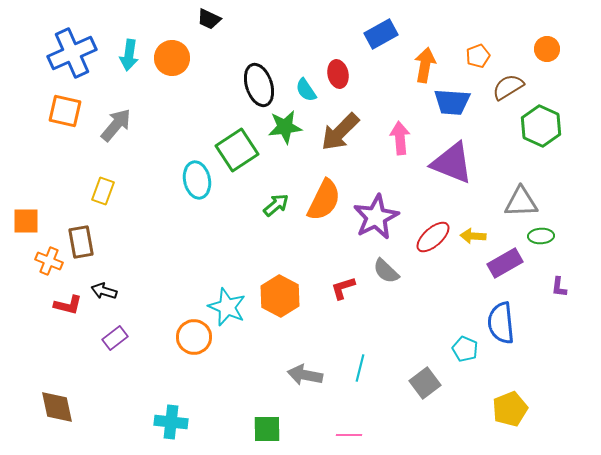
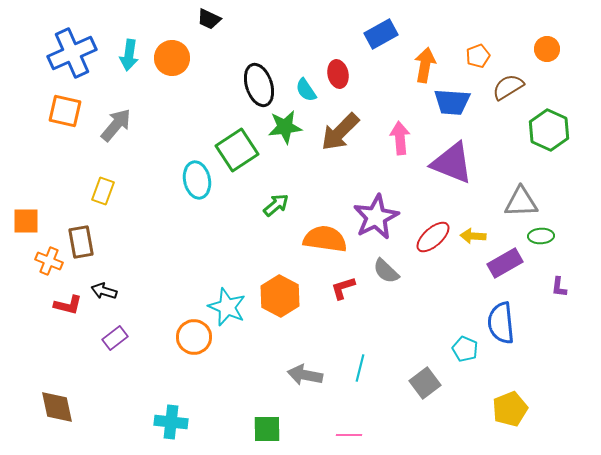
green hexagon at (541, 126): moved 8 px right, 4 px down
orange semicircle at (324, 200): moved 1 px right, 39 px down; rotated 108 degrees counterclockwise
